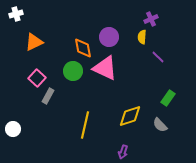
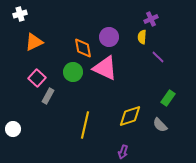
white cross: moved 4 px right
green circle: moved 1 px down
